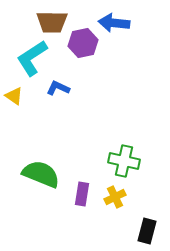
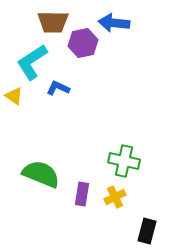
brown trapezoid: moved 1 px right
cyan L-shape: moved 4 px down
